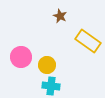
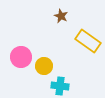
brown star: moved 1 px right
yellow circle: moved 3 px left, 1 px down
cyan cross: moved 9 px right
